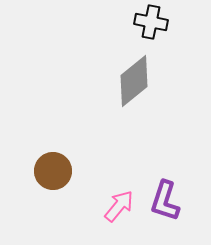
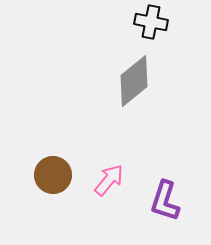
brown circle: moved 4 px down
pink arrow: moved 10 px left, 26 px up
